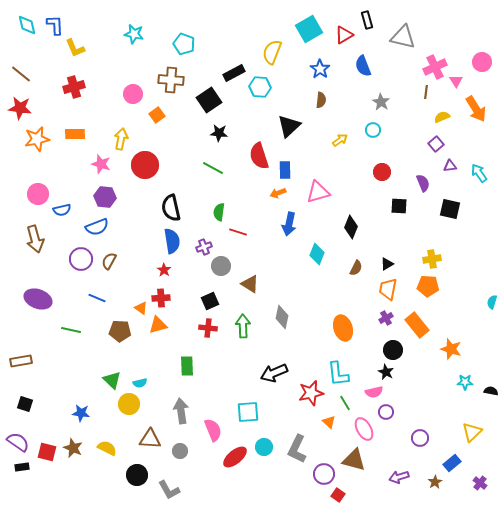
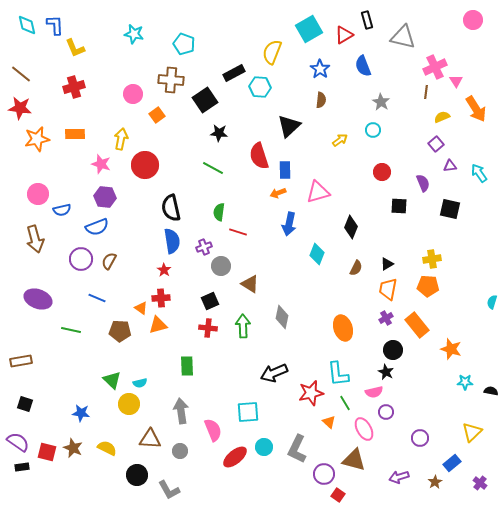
pink circle at (482, 62): moved 9 px left, 42 px up
black square at (209, 100): moved 4 px left
